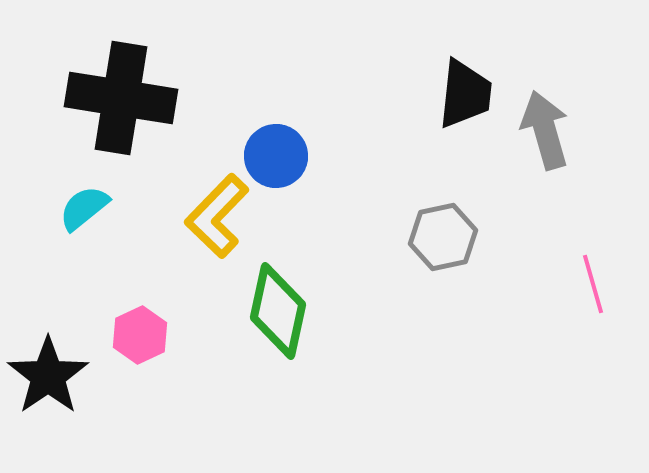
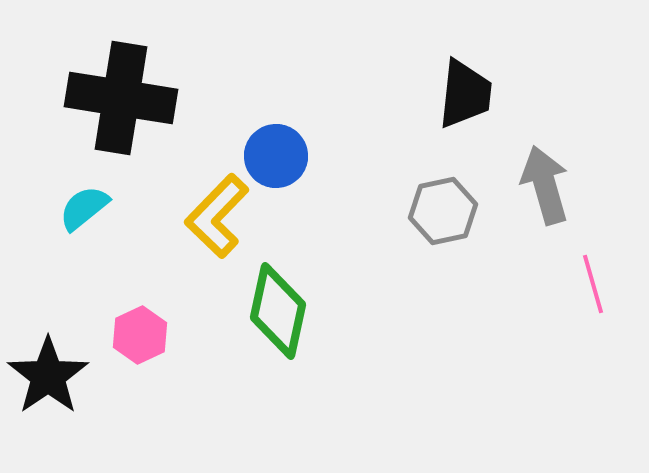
gray arrow: moved 55 px down
gray hexagon: moved 26 px up
